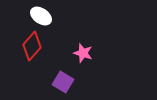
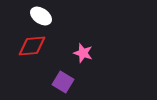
red diamond: rotated 44 degrees clockwise
